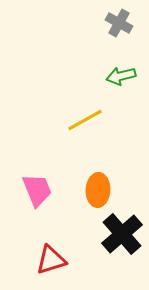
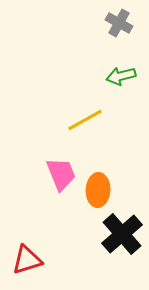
pink trapezoid: moved 24 px right, 16 px up
red triangle: moved 24 px left
